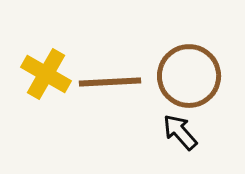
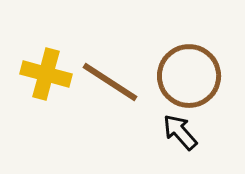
yellow cross: rotated 15 degrees counterclockwise
brown line: rotated 36 degrees clockwise
